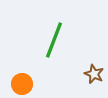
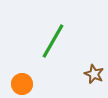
green line: moved 1 px left, 1 px down; rotated 9 degrees clockwise
